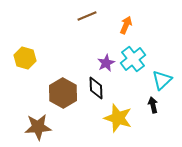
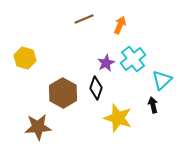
brown line: moved 3 px left, 3 px down
orange arrow: moved 6 px left
black diamond: rotated 20 degrees clockwise
